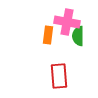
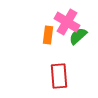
pink cross: rotated 20 degrees clockwise
green semicircle: rotated 48 degrees clockwise
